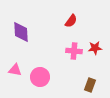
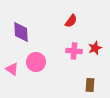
red star: rotated 16 degrees counterclockwise
pink triangle: moved 3 px left, 1 px up; rotated 24 degrees clockwise
pink circle: moved 4 px left, 15 px up
brown rectangle: rotated 16 degrees counterclockwise
